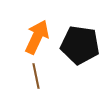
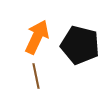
black pentagon: rotated 6 degrees clockwise
